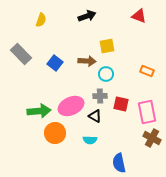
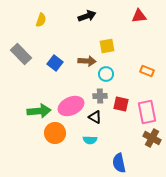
red triangle: rotated 28 degrees counterclockwise
black triangle: moved 1 px down
